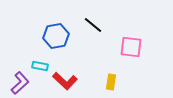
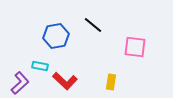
pink square: moved 4 px right
